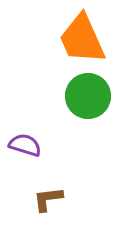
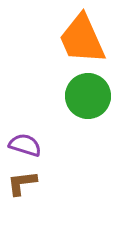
brown L-shape: moved 26 px left, 16 px up
